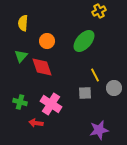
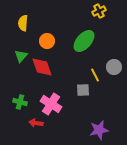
gray circle: moved 21 px up
gray square: moved 2 px left, 3 px up
